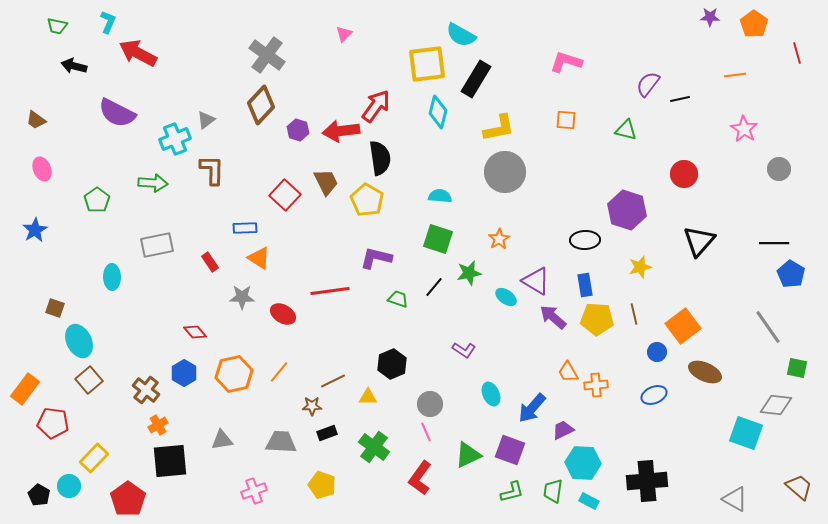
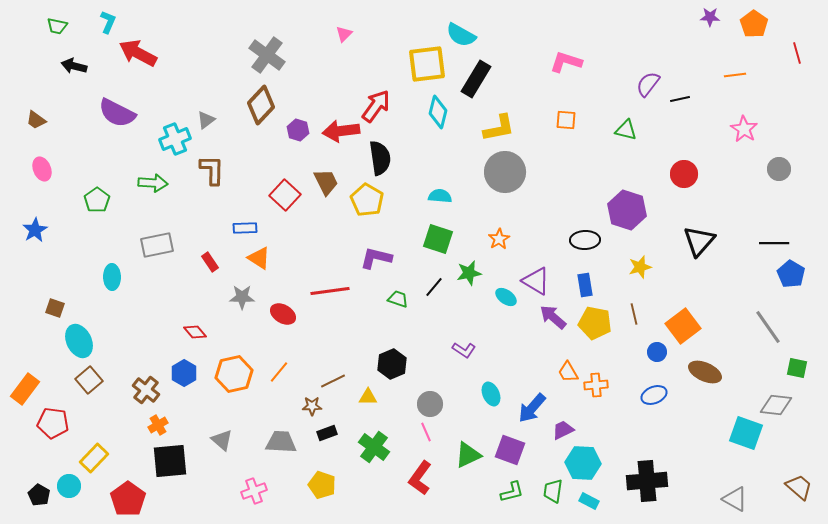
yellow pentagon at (597, 319): moved 2 px left, 4 px down; rotated 8 degrees clockwise
gray triangle at (222, 440): rotated 50 degrees clockwise
